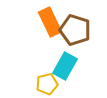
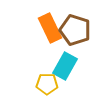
orange rectangle: moved 6 px down
yellow pentagon: rotated 15 degrees clockwise
